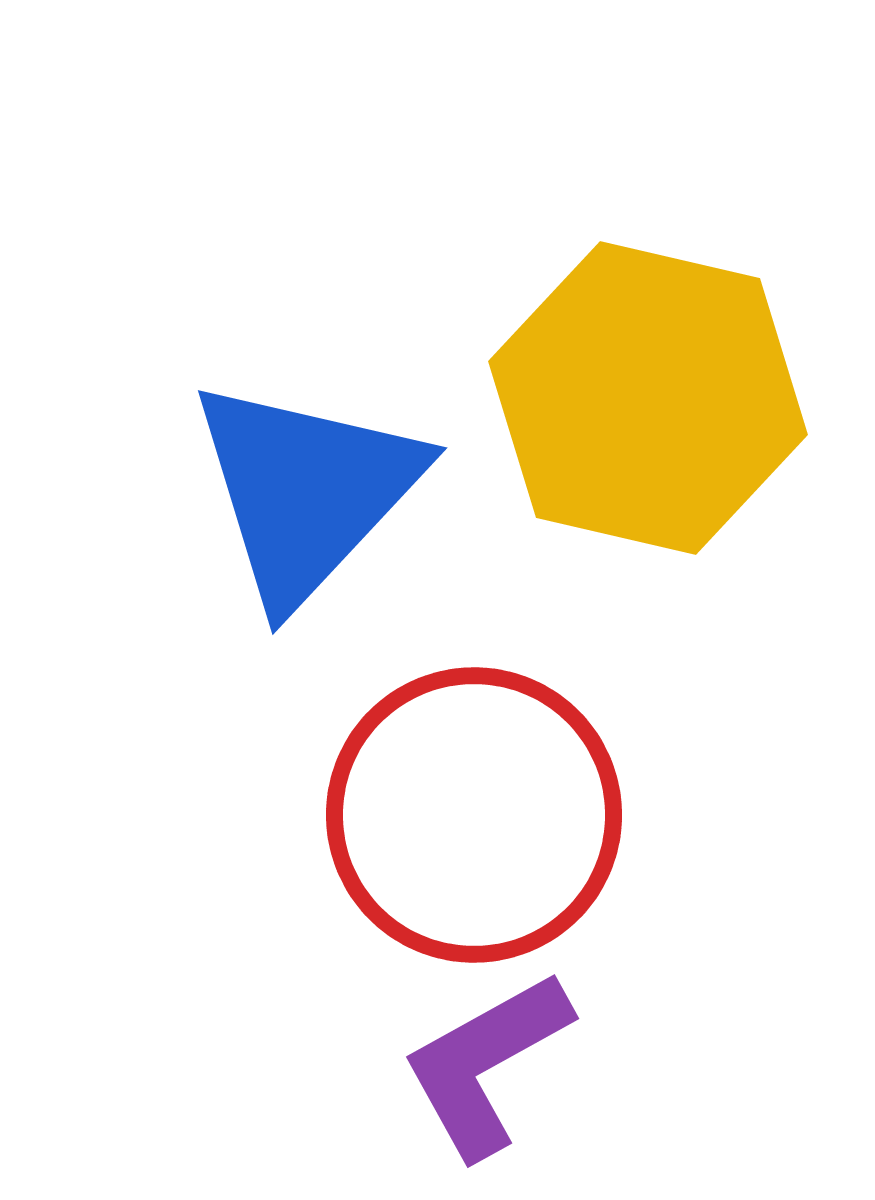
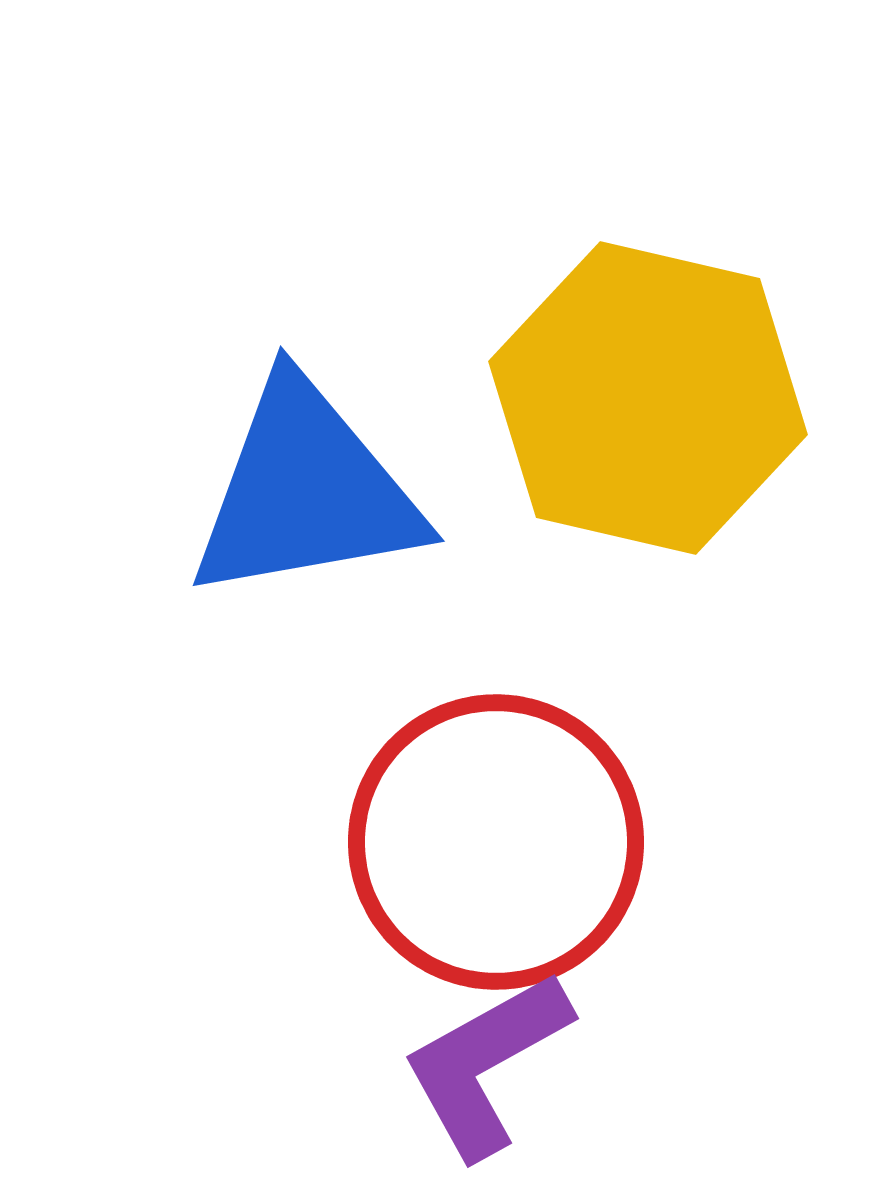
blue triangle: rotated 37 degrees clockwise
red circle: moved 22 px right, 27 px down
